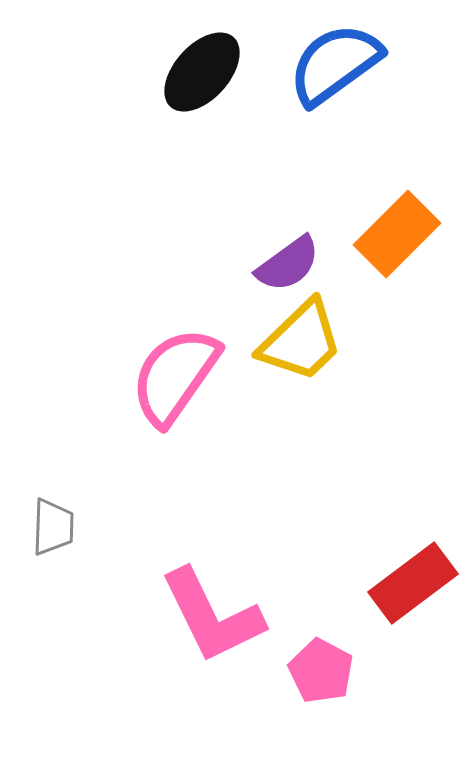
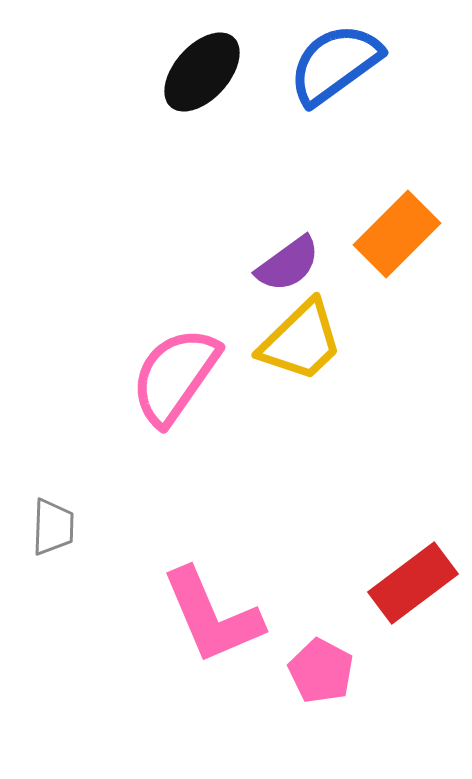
pink L-shape: rotated 3 degrees clockwise
